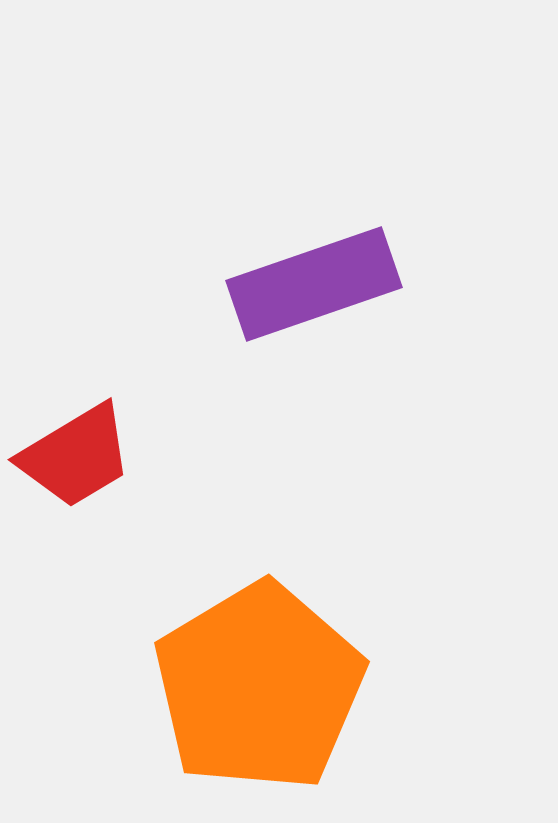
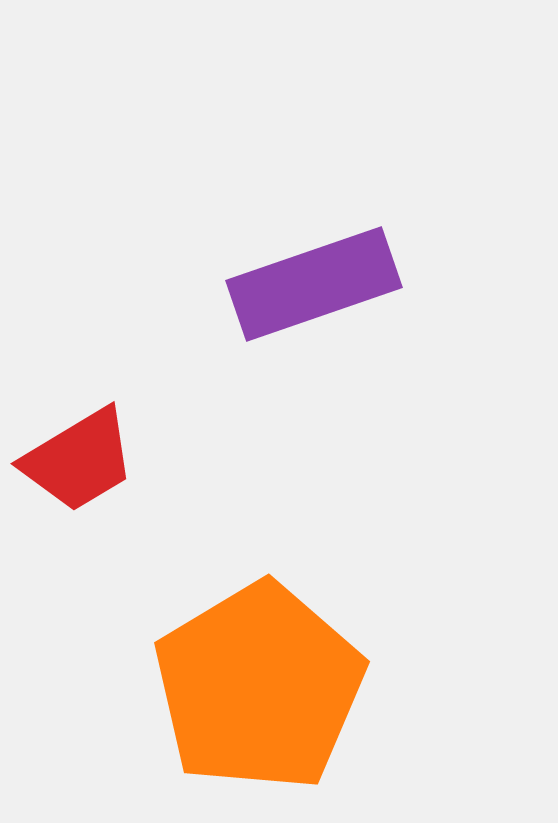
red trapezoid: moved 3 px right, 4 px down
